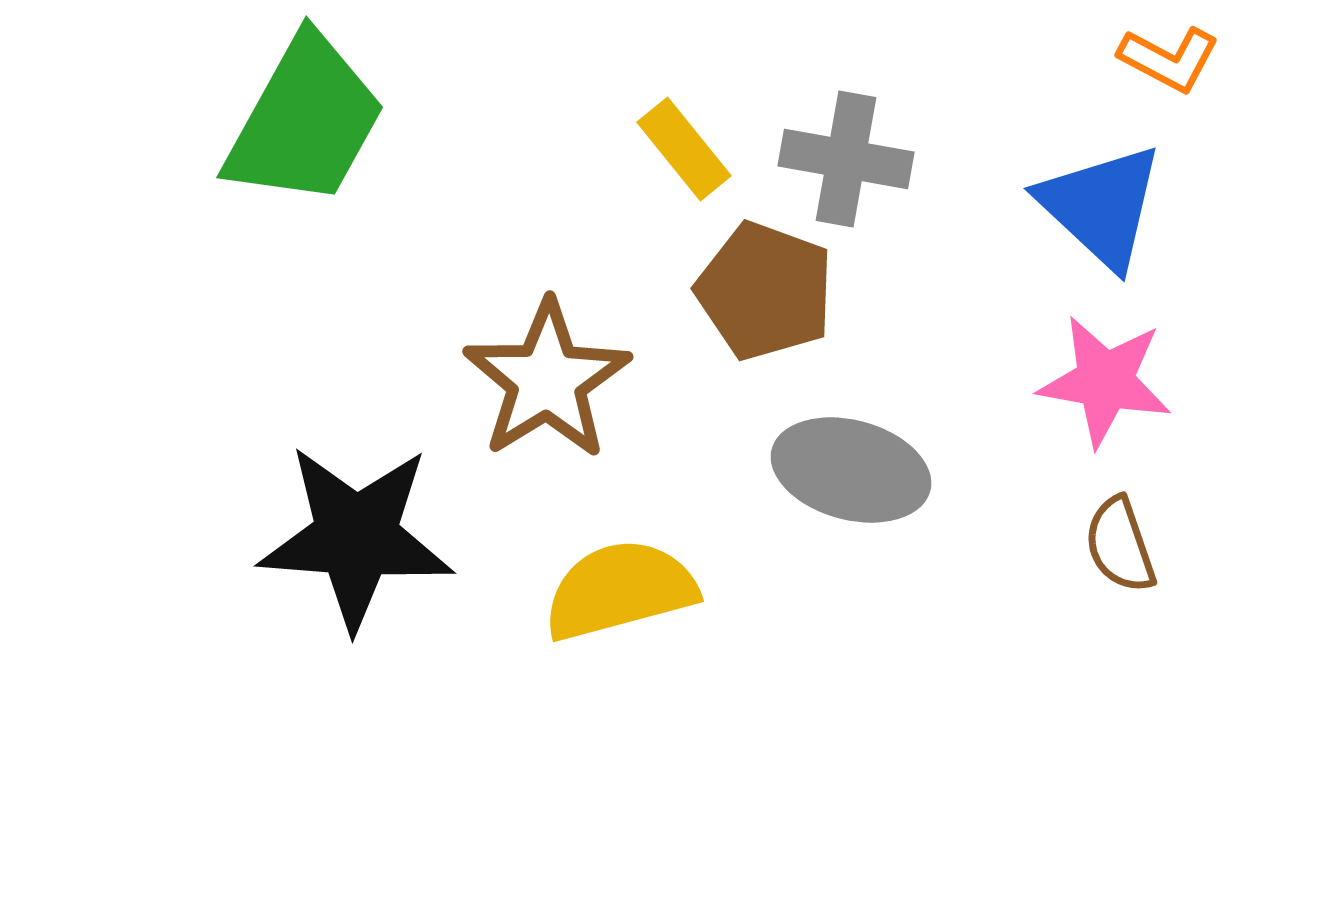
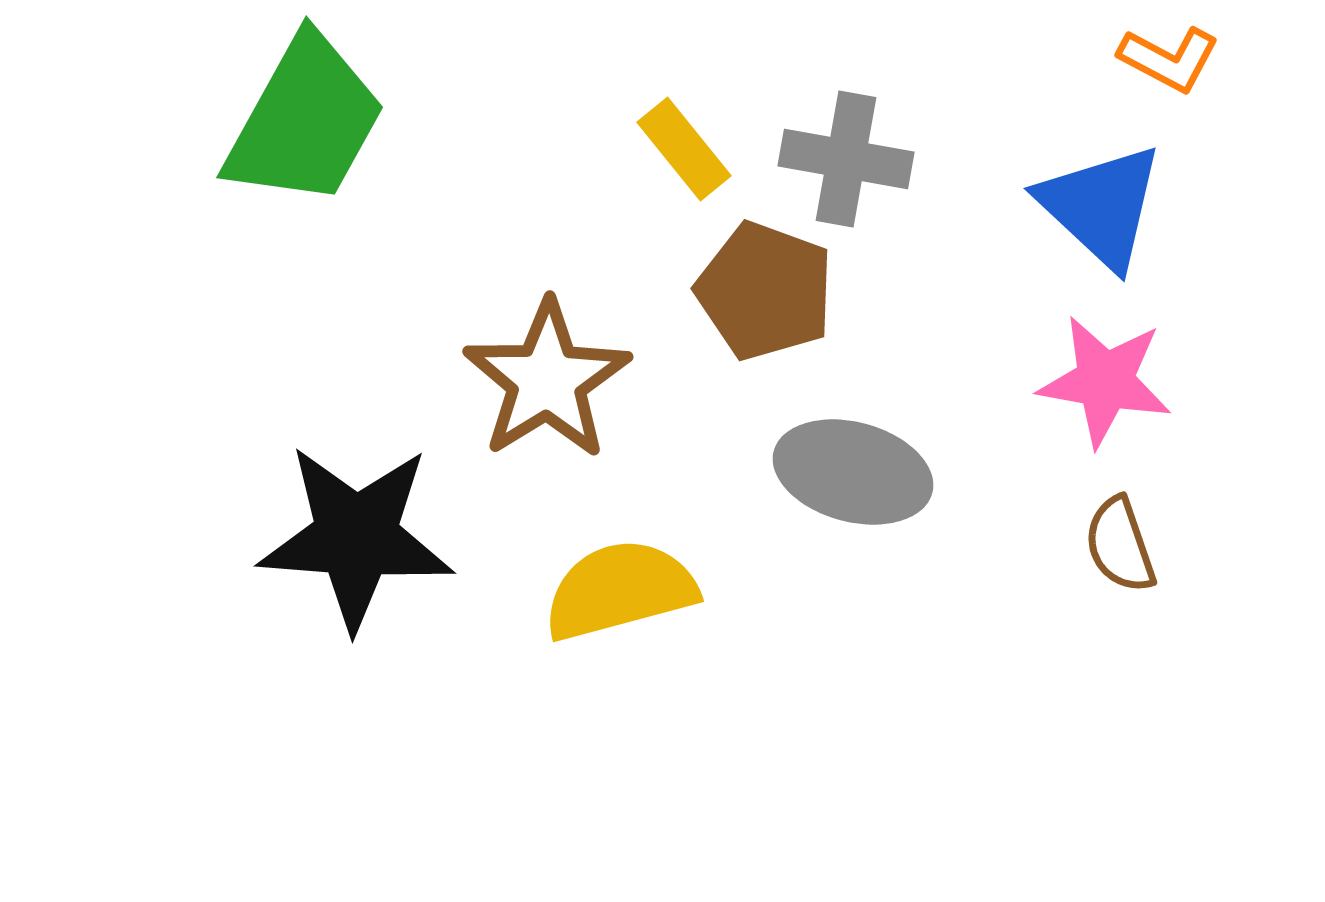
gray ellipse: moved 2 px right, 2 px down
